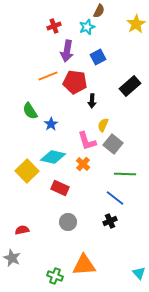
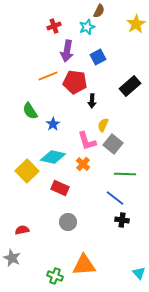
blue star: moved 2 px right
black cross: moved 12 px right, 1 px up; rotated 32 degrees clockwise
